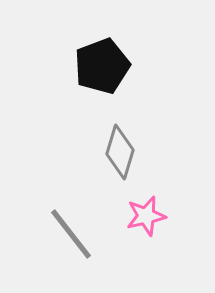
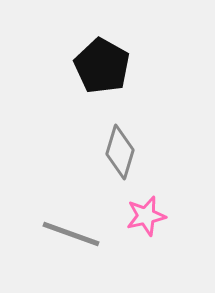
black pentagon: rotated 22 degrees counterclockwise
gray line: rotated 32 degrees counterclockwise
